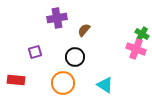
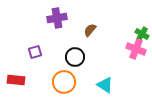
brown semicircle: moved 6 px right
orange circle: moved 1 px right, 1 px up
